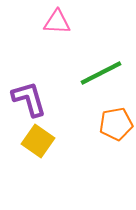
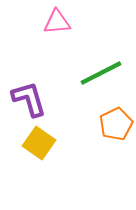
pink triangle: rotated 8 degrees counterclockwise
orange pentagon: rotated 16 degrees counterclockwise
yellow square: moved 1 px right, 2 px down
